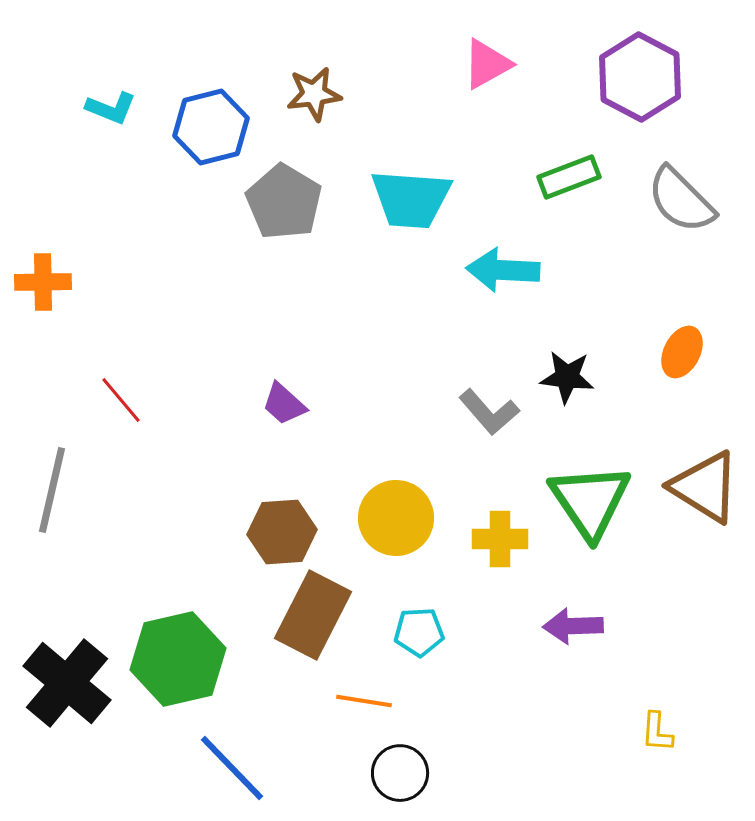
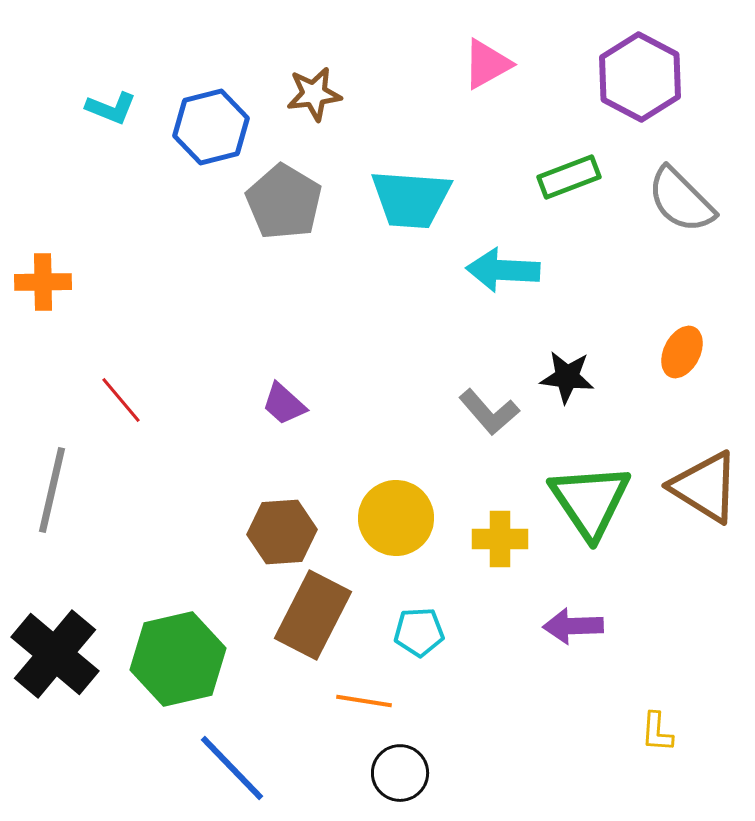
black cross: moved 12 px left, 29 px up
